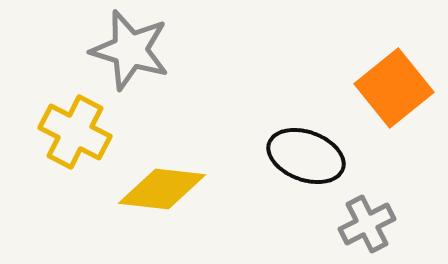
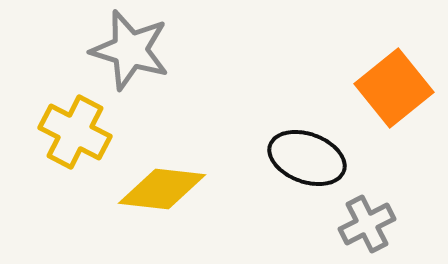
black ellipse: moved 1 px right, 2 px down
